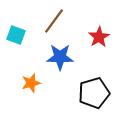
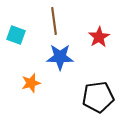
brown line: rotated 44 degrees counterclockwise
black pentagon: moved 4 px right, 4 px down; rotated 8 degrees clockwise
